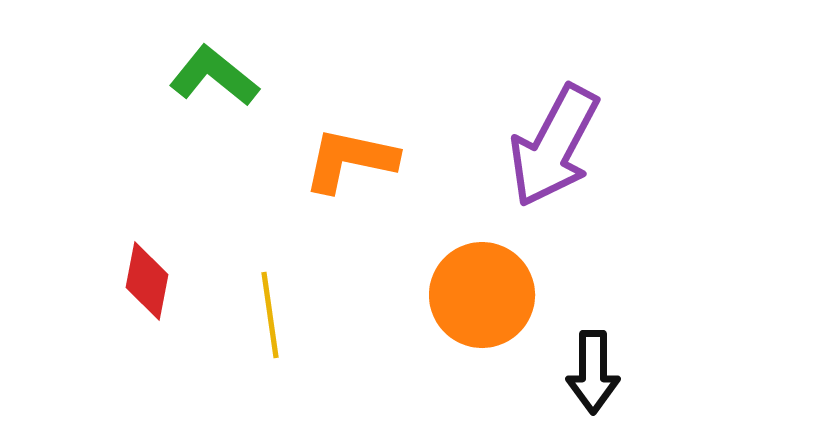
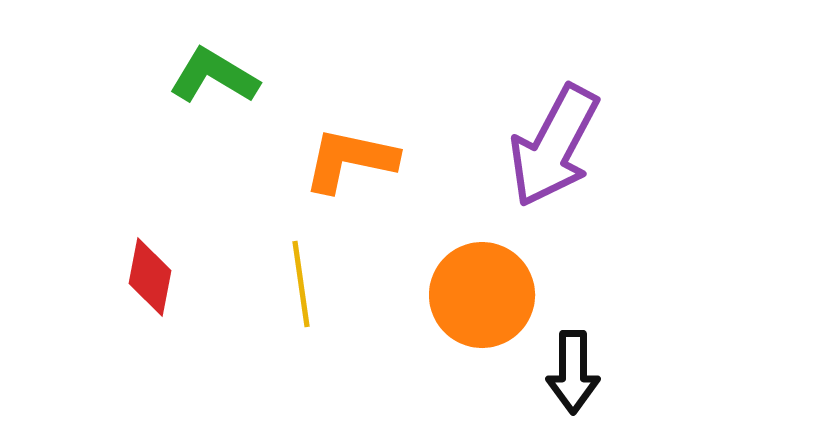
green L-shape: rotated 8 degrees counterclockwise
red diamond: moved 3 px right, 4 px up
yellow line: moved 31 px right, 31 px up
black arrow: moved 20 px left
